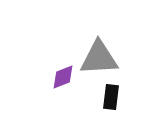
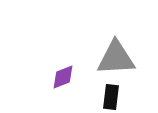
gray triangle: moved 17 px right
